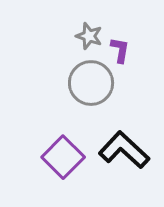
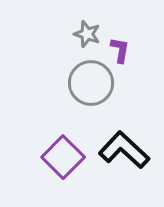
gray star: moved 2 px left, 2 px up
